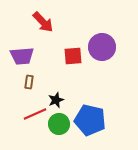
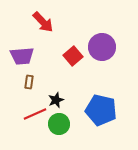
red square: rotated 36 degrees counterclockwise
blue pentagon: moved 11 px right, 10 px up
